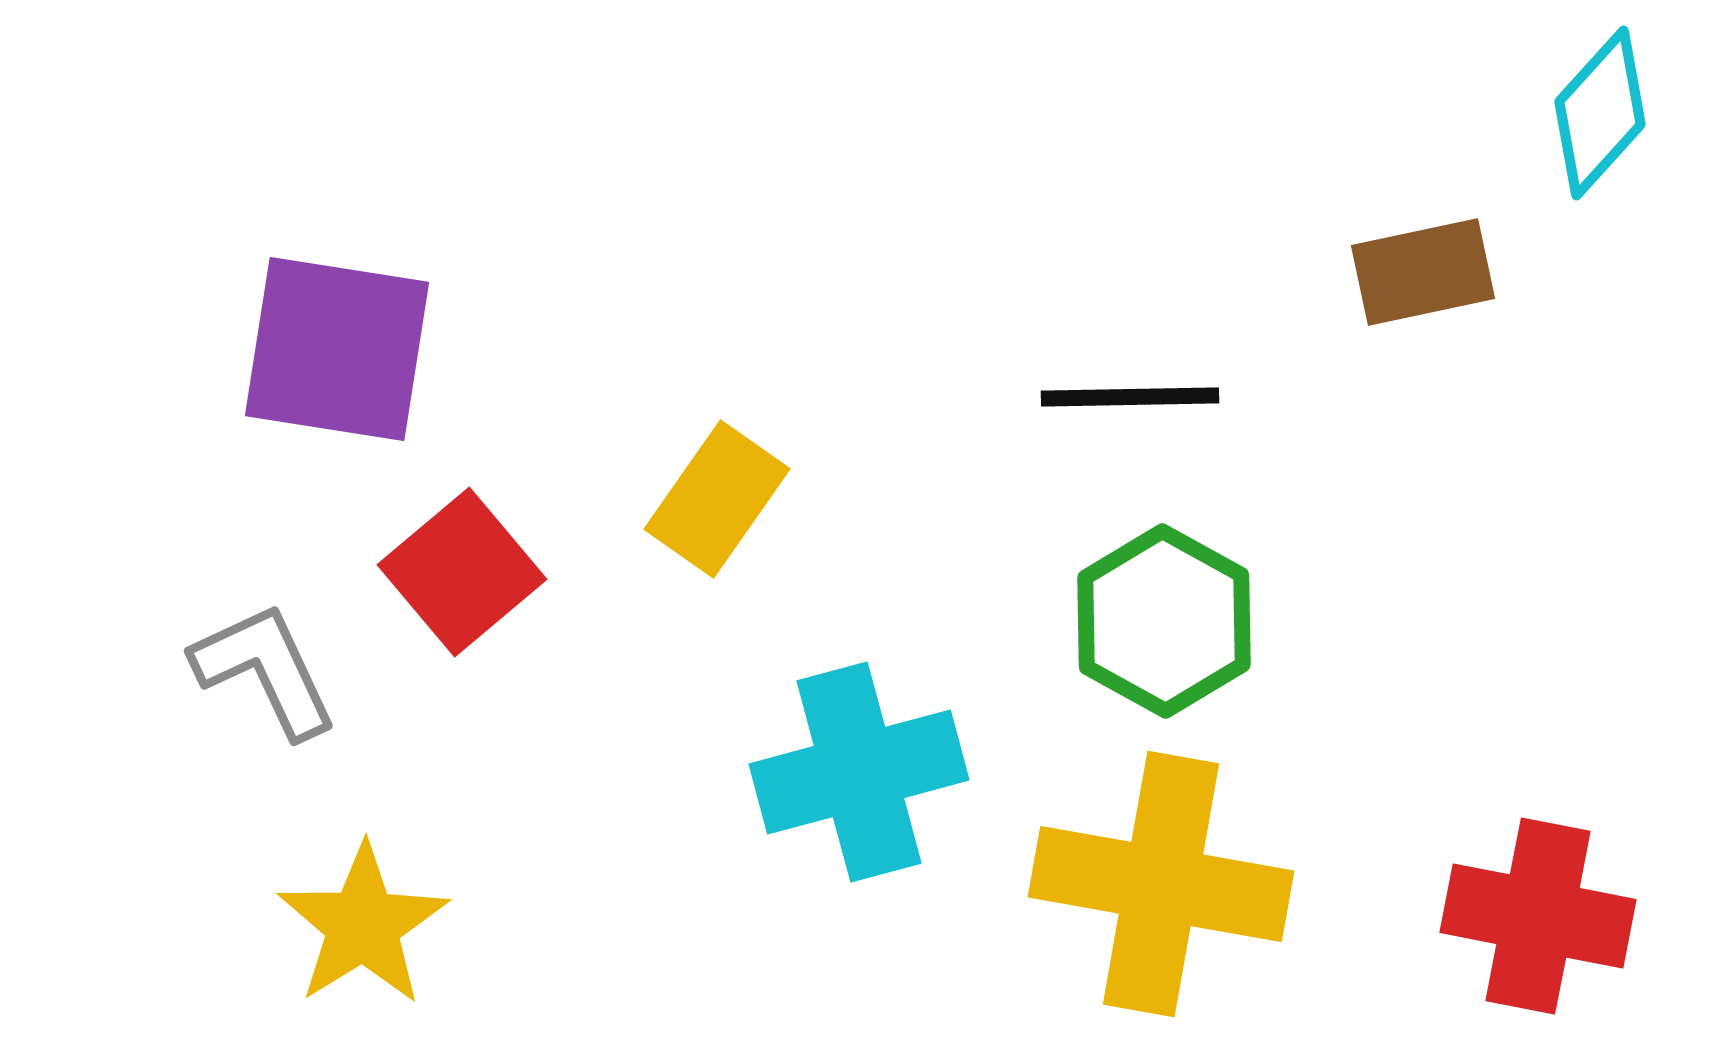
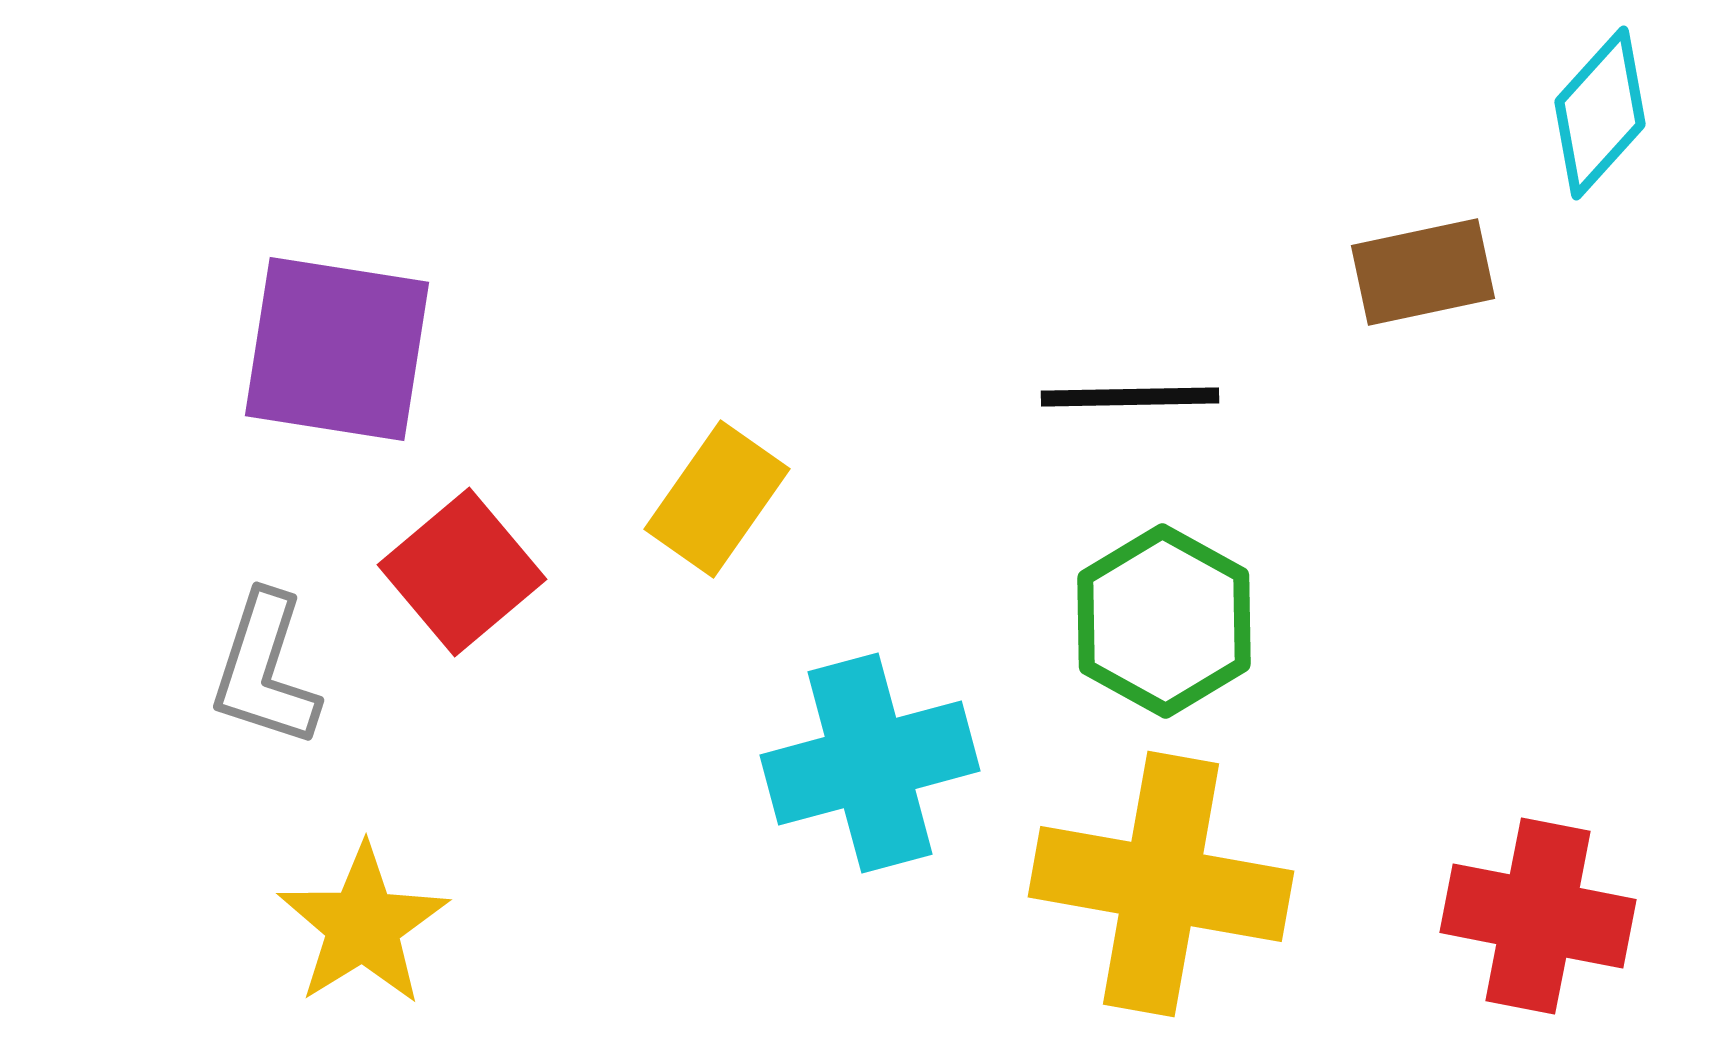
gray L-shape: rotated 137 degrees counterclockwise
cyan cross: moved 11 px right, 9 px up
